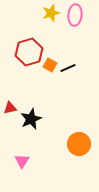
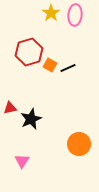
yellow star: rotated 18 degrees counterclockwise
